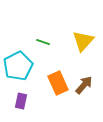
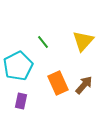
green line: rotated 32 degrees clockwise
